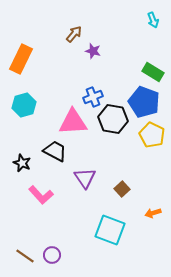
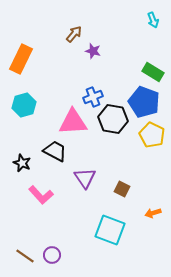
brown square: rotated 21 degrees counterclockwise
